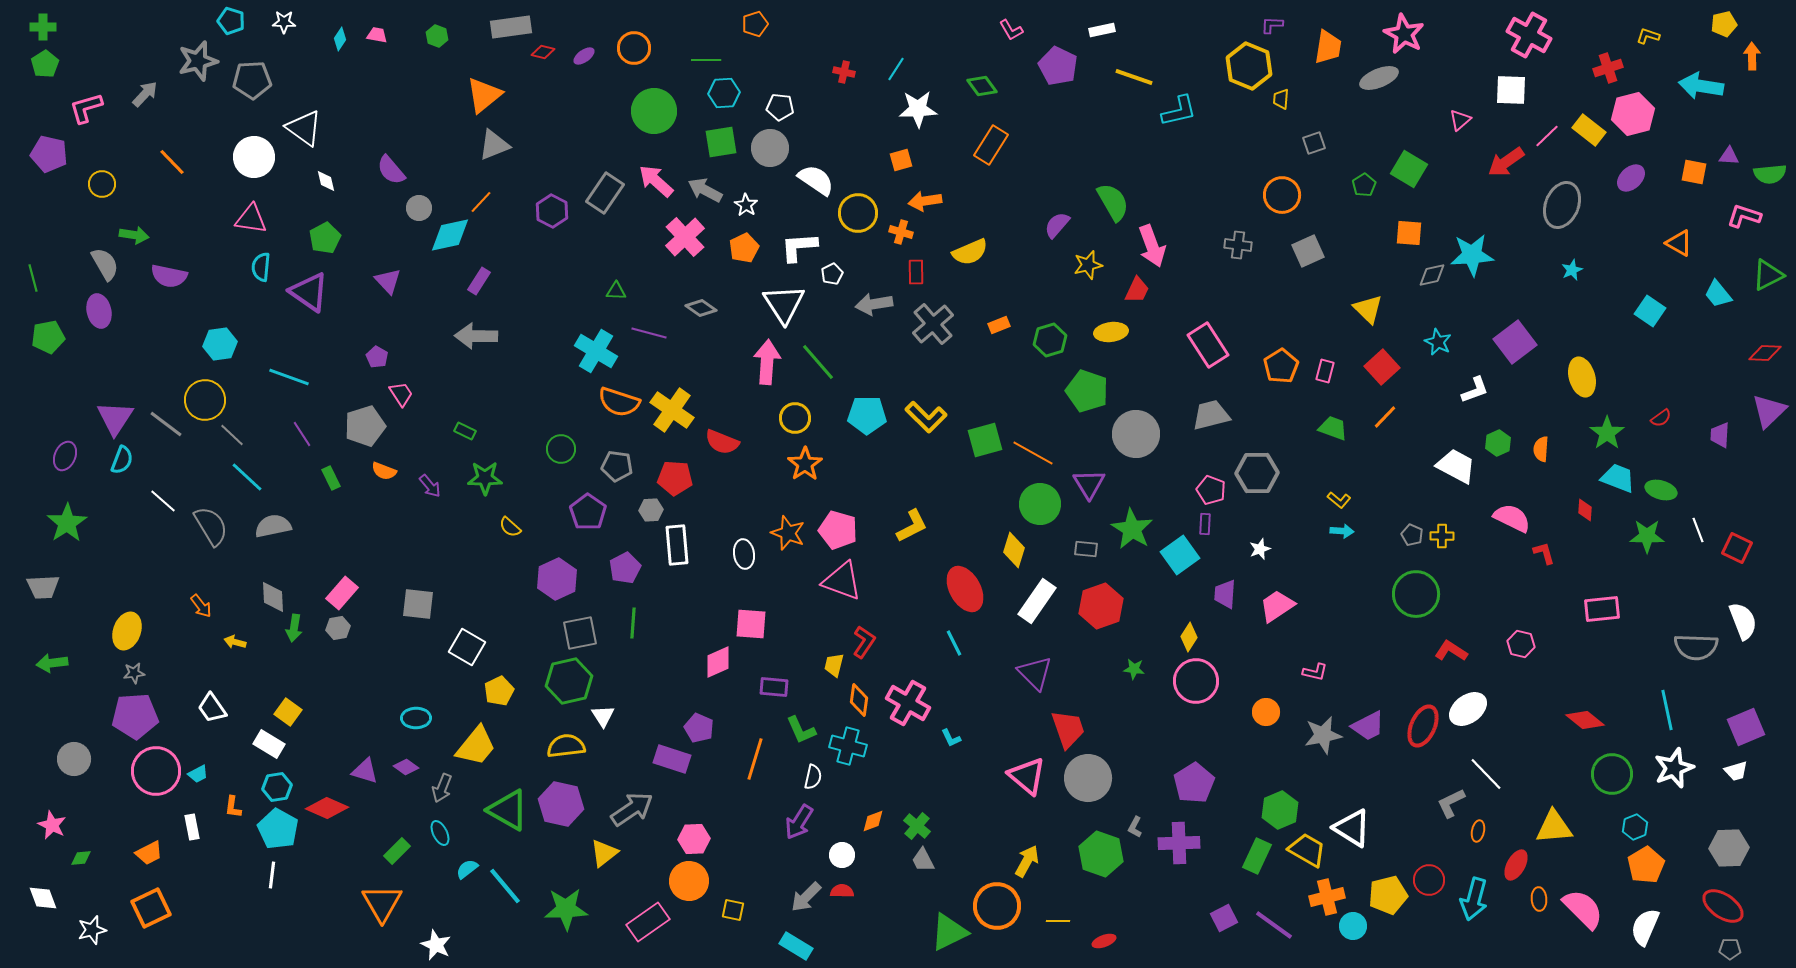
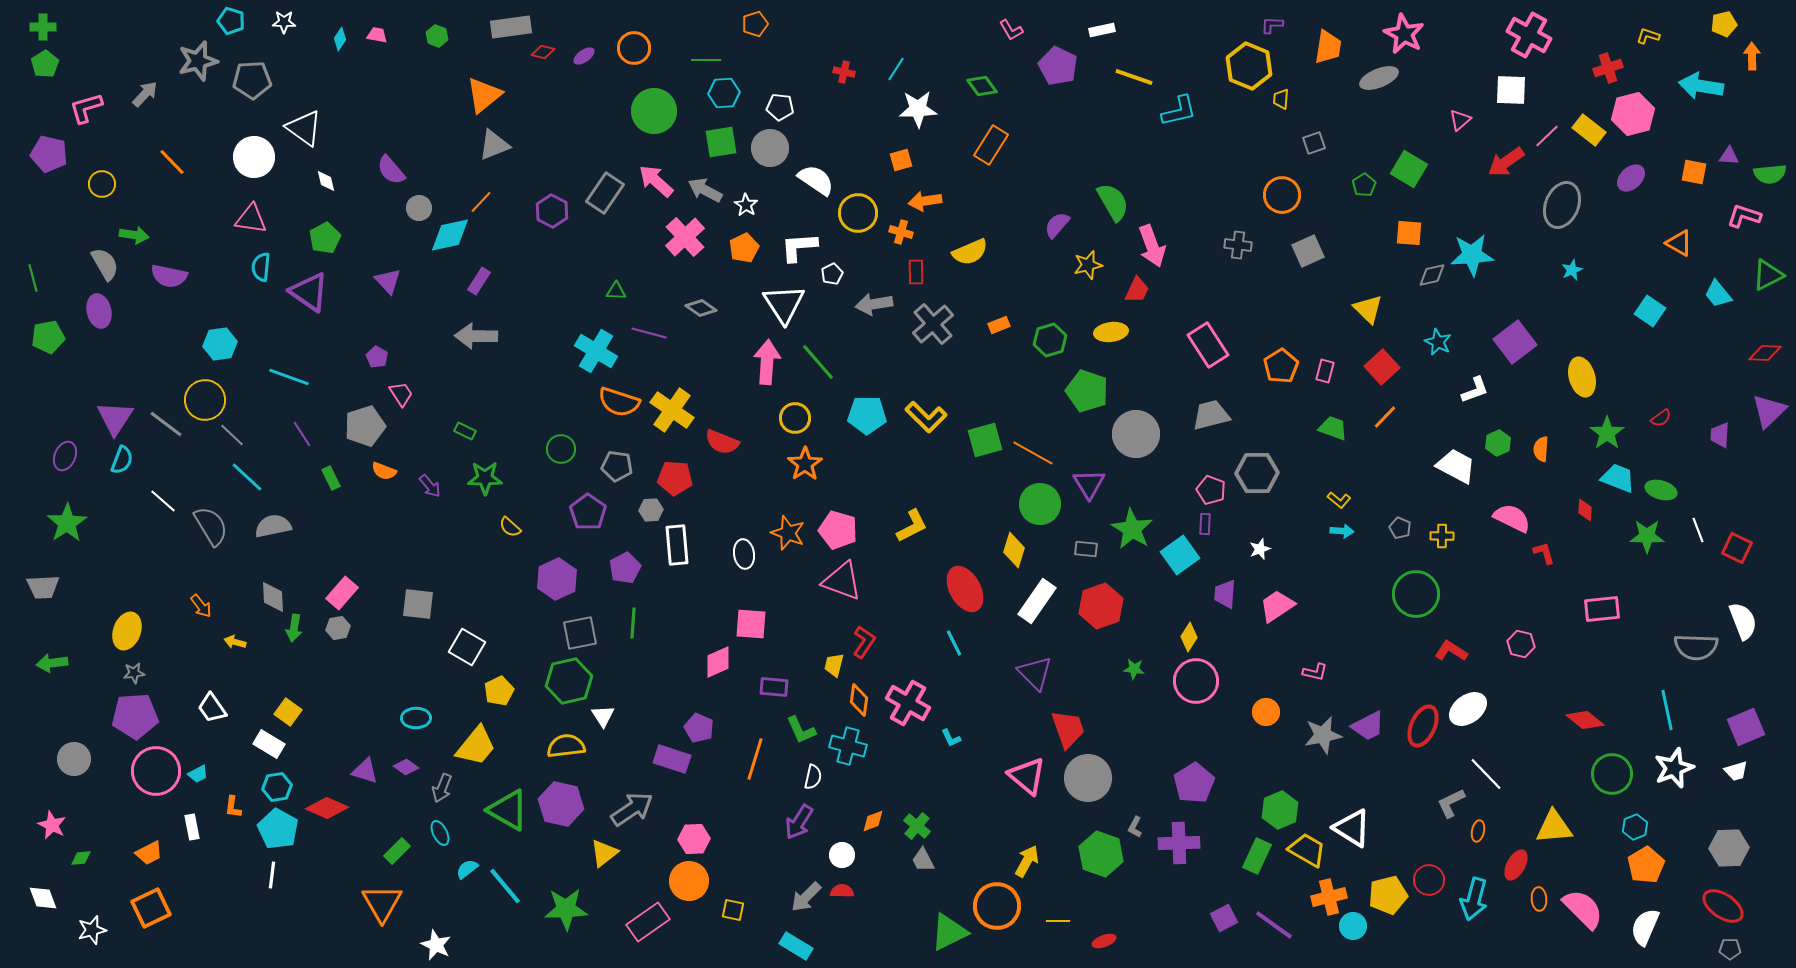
gray pentagon at (1412, 535): moved 12 px left, 7 px up
orange cross at (1327, 897): moved 2 px right
